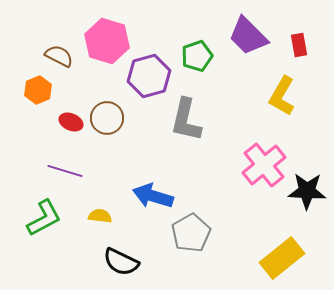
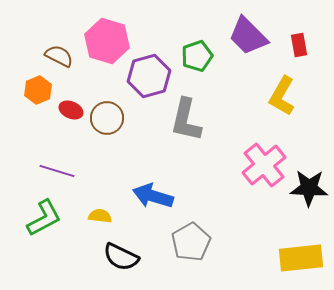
red ellipse: moved 12 px up
purple line: moved 8 px left
black star: moved 2 px right, 3 px up
gray pentagon: moved 9 px down
yellow rectangle: moved 19 px right; rotated 33 degrees clockwise
black semicircle: moved 5 px up
